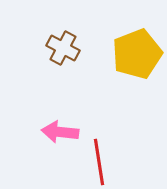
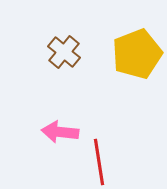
brown cross: moved 1 px right, 4 px down; rotated 12 degrees clockwise
